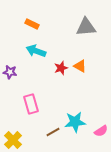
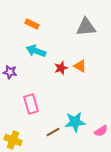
yellow cross: rotated 24 degrees counterclockwise
